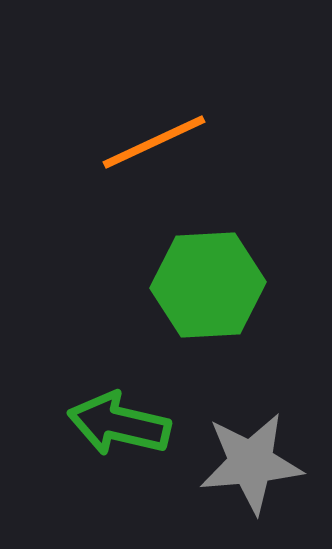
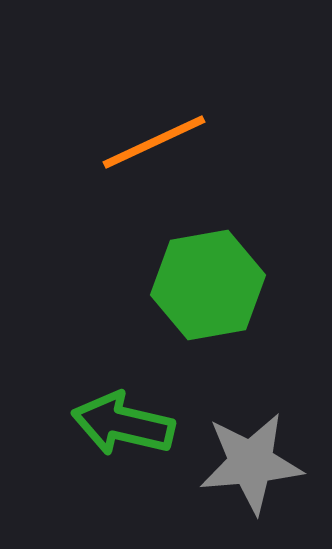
green hexagon: rotated 7 degrees counterclockwise
green arrow: moved 4 px right
